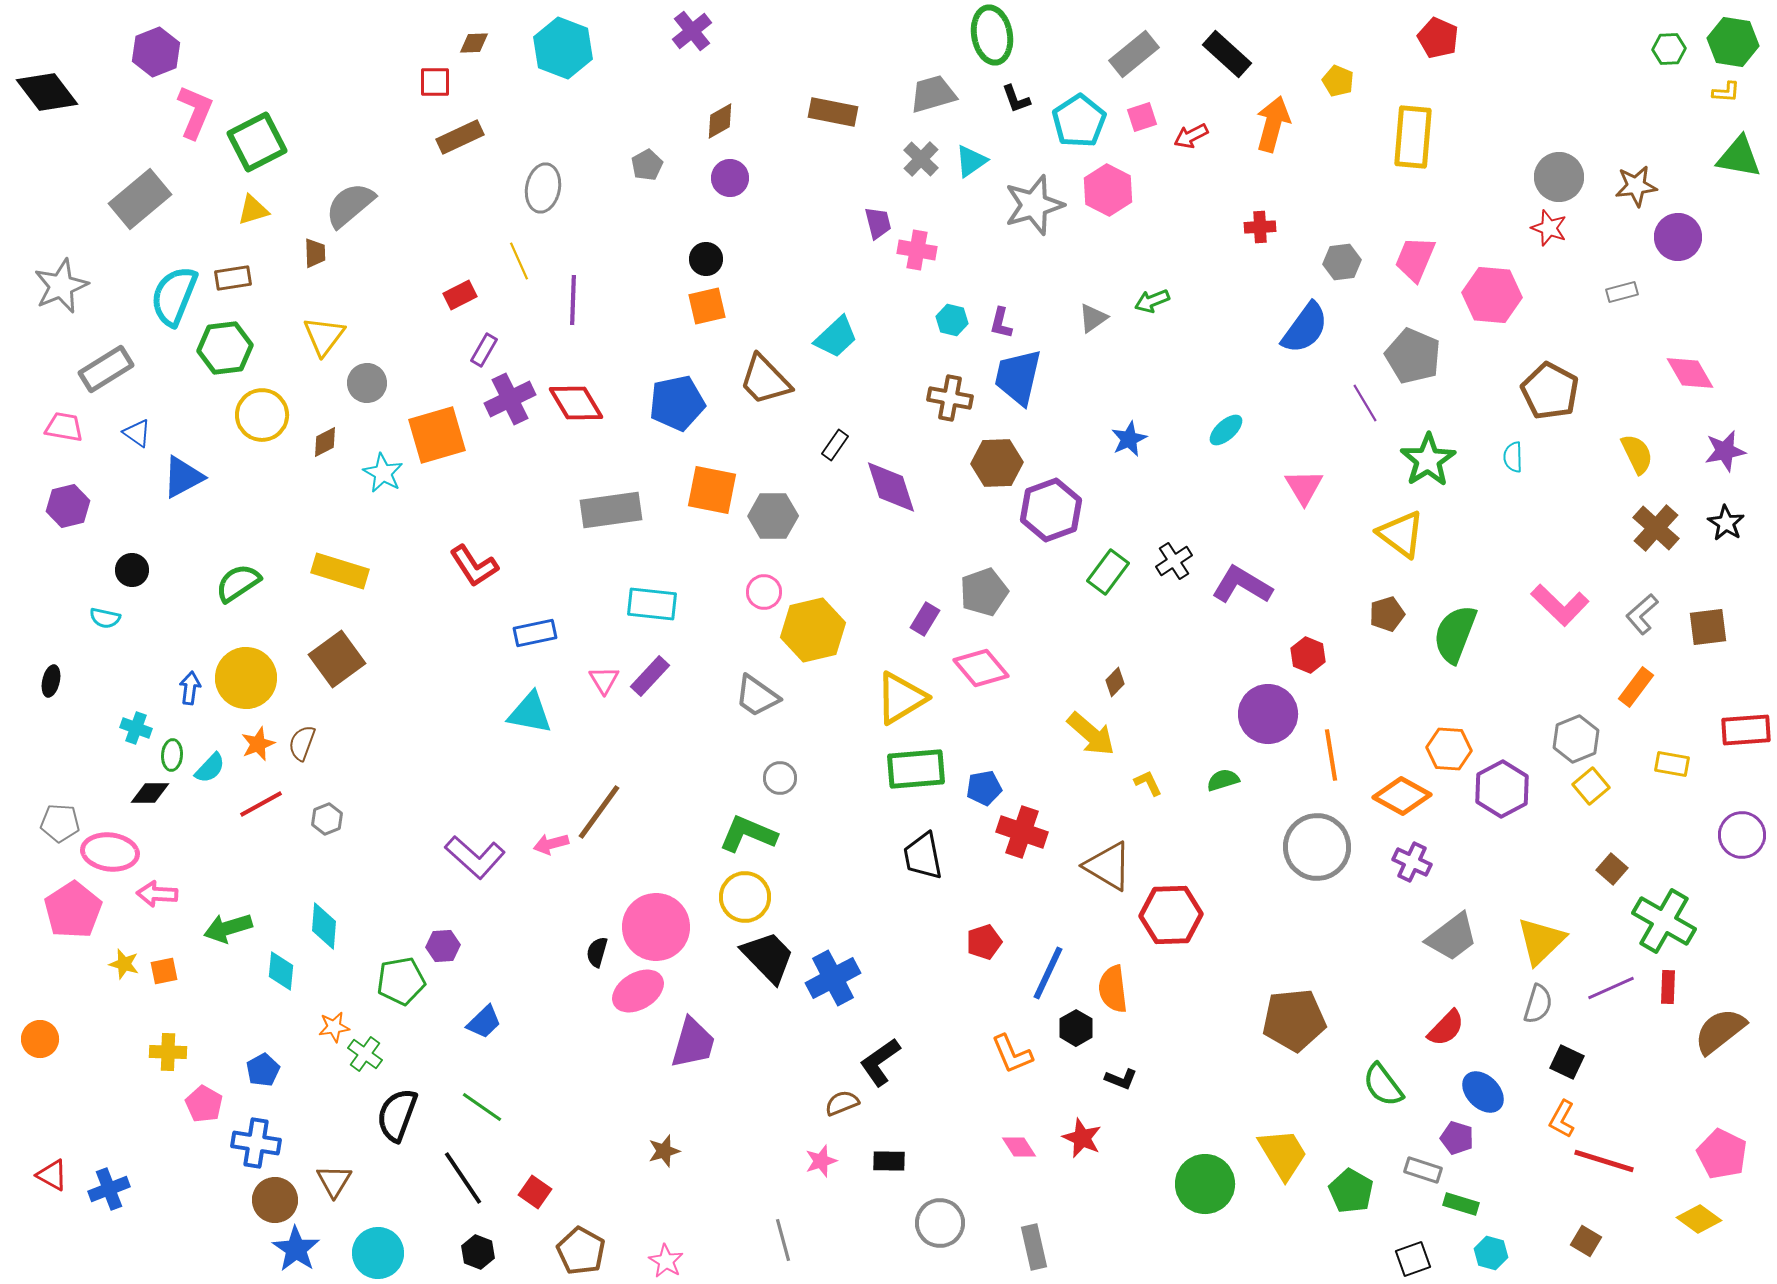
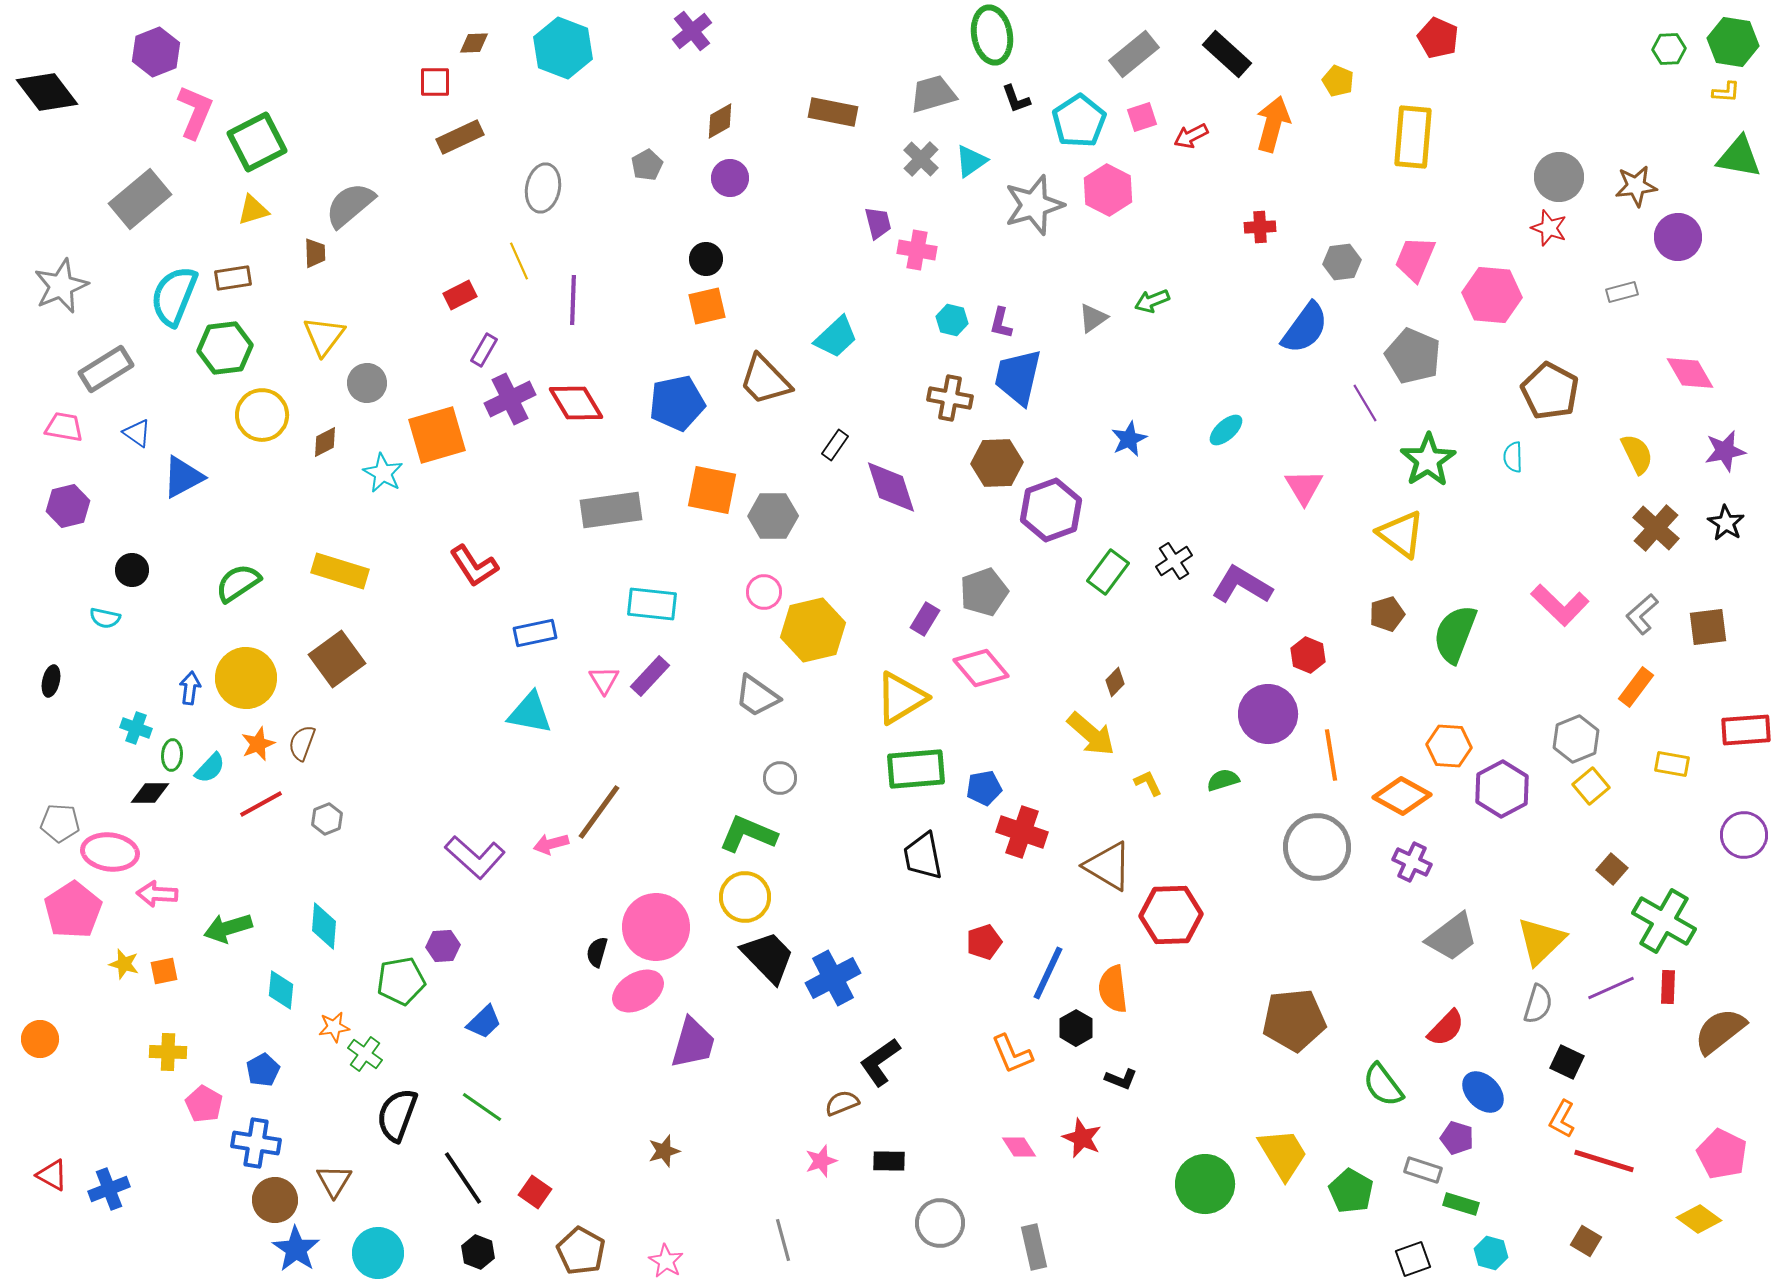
orange hexagon at (1449, 749): moved 3 px up
purple circle at (1742, 835): moved 2 px right
cyan diamond at (281, 971): moved 19 px down
